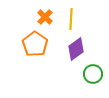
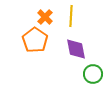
yellow line: moved 3 px up
orange pentagon: moved 4 px up
purple diamond: rotated 65 degrees counterclockwise
